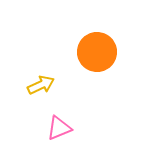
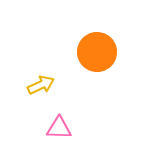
pink triangle: rotated 24 degrees clockwise
